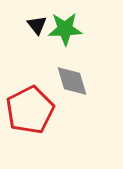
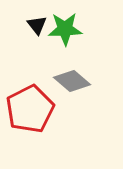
gray diamond: rotated 33 degrees counterclockwise
red pentagon: moved 1 px up
